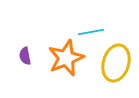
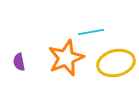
purple semicircle: moved 6 px left, 6 px down
yellow ellipse: rotated 60 degrees clockwise
